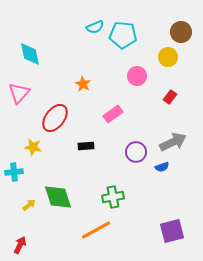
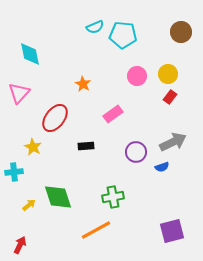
yellow circle: moved 17 px down
yellow star: rotated 18 degrees clockwise
